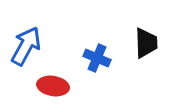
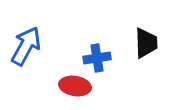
blue cross: rotated 32 degrees counterclockwise
red ellipse: moved 22 px right
